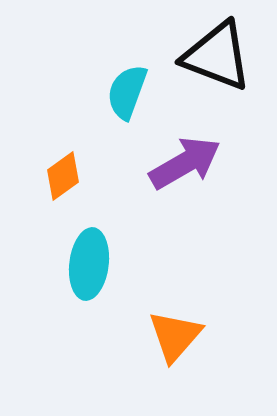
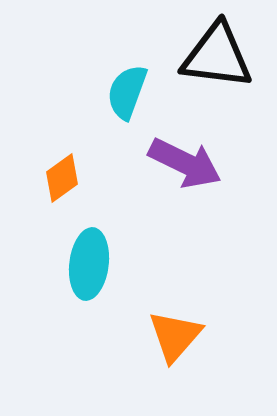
black triangle: rotated 14 degrees counterclockwise
purple arrow: rotated 56 degrees clockwise
orange diamond: moved 1 px left, 2 px down
